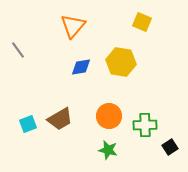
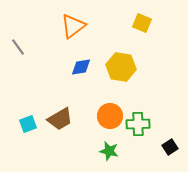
yellow square: moved 1 px down
orange triangle: rotated 12 degrees clockwise
gray line: moved 3 px up
yellow hexagon: moved 5 px down
orange circle: moved 1 px right
green cross: moved 7 px left, 1 px up
green star: moved 1 px right, 1 px down
